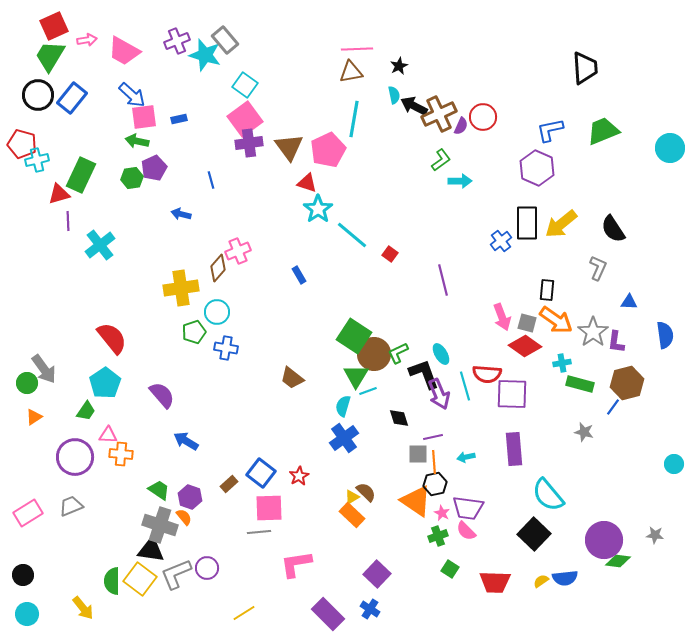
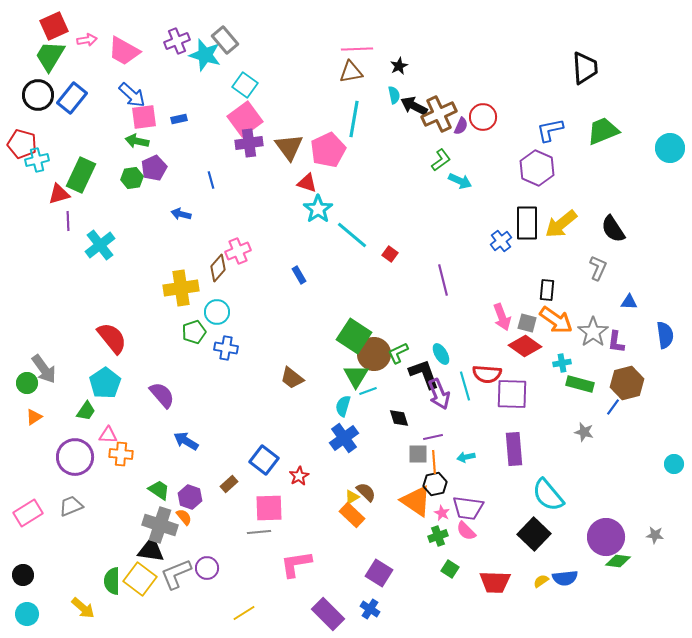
cyan arrow at (460, 181): rotated 25 degrees clockwise
blue square at (261, 473): moved 3 px right, 13 px up
purple circle at (604, 540): moved 2 px right, 3 px up
purple square at (377, 574): moved 2 px right, 1 px up; rotated 12 degrees counterclockwise
yellow arrow at (83, 608): rotated 10 degrees counterclockwise
